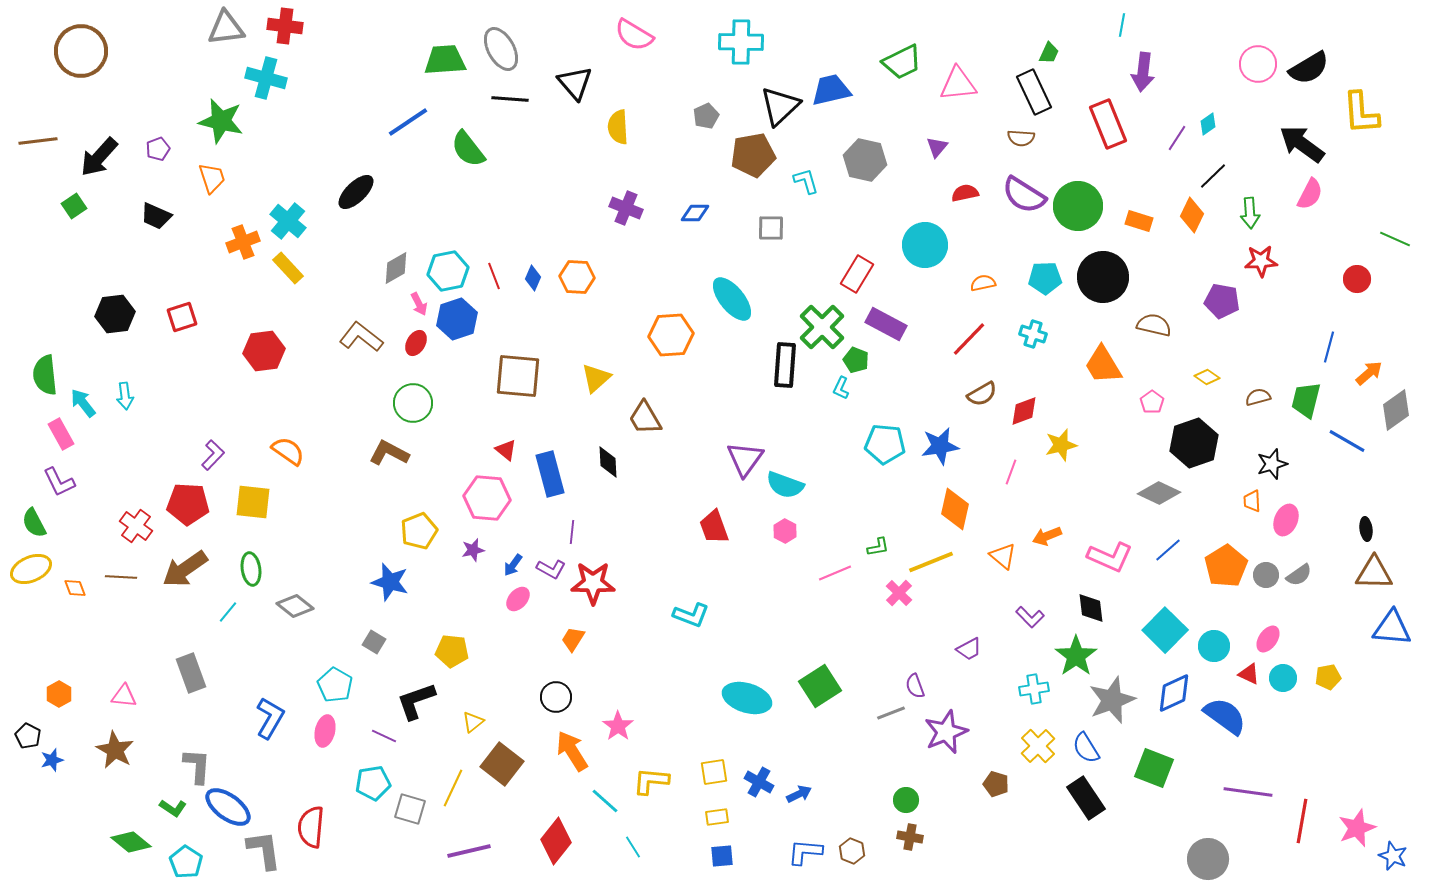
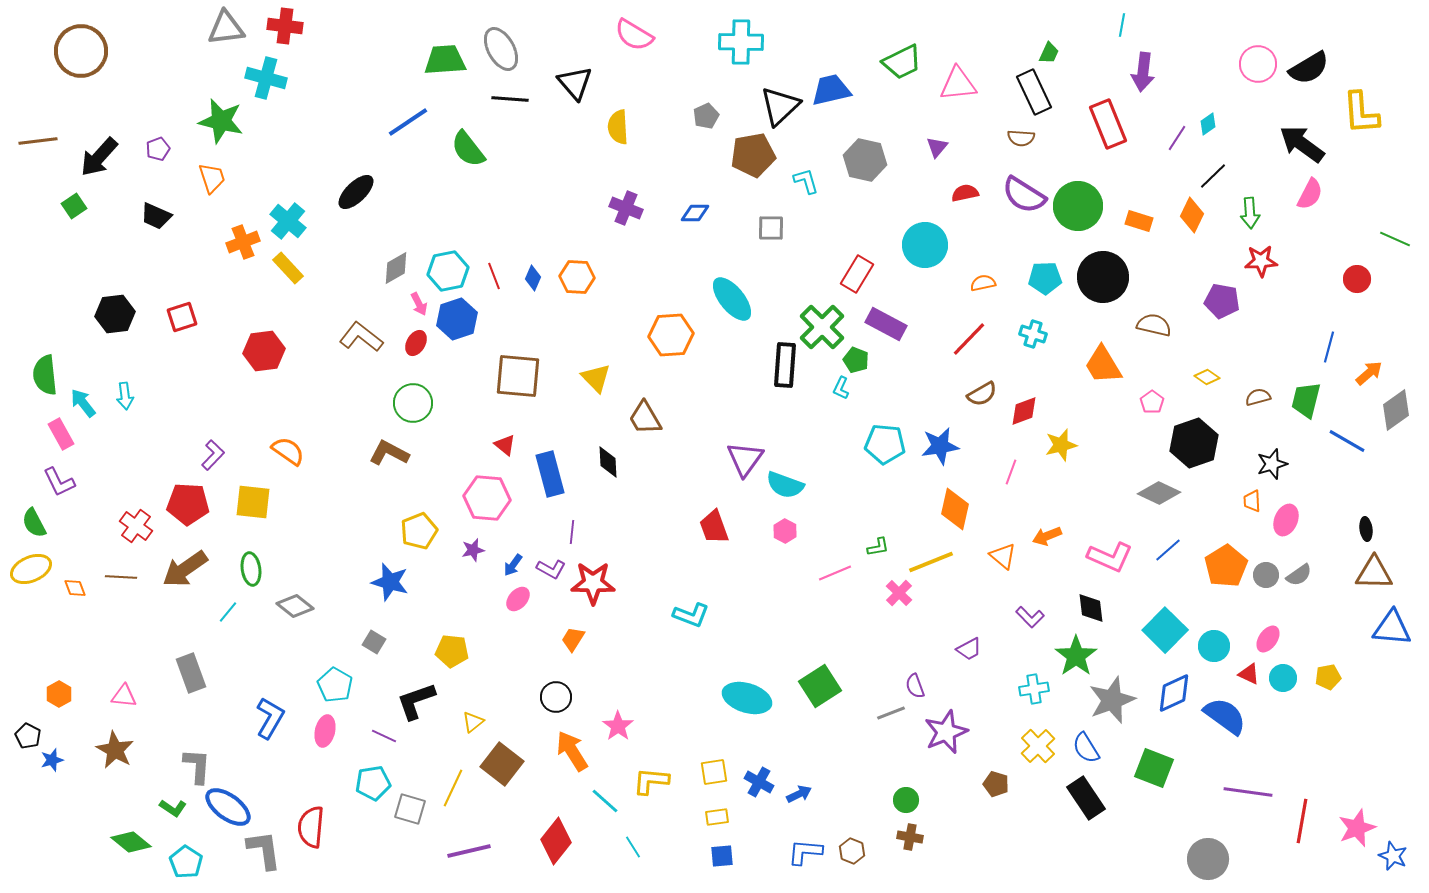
yellow triangle at (596, 378): rotated 32 degrees counterclockwise
red triangle at (506, 450): moved 1 px left, 5 px up
